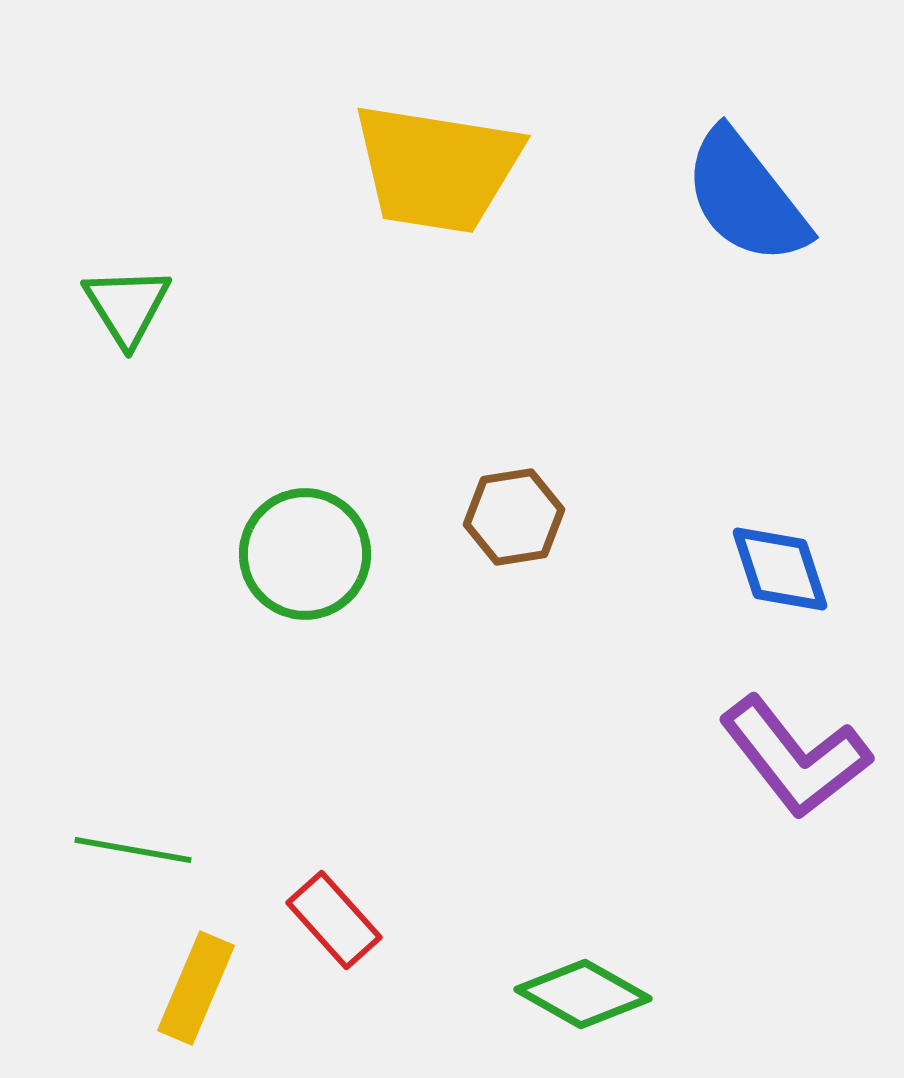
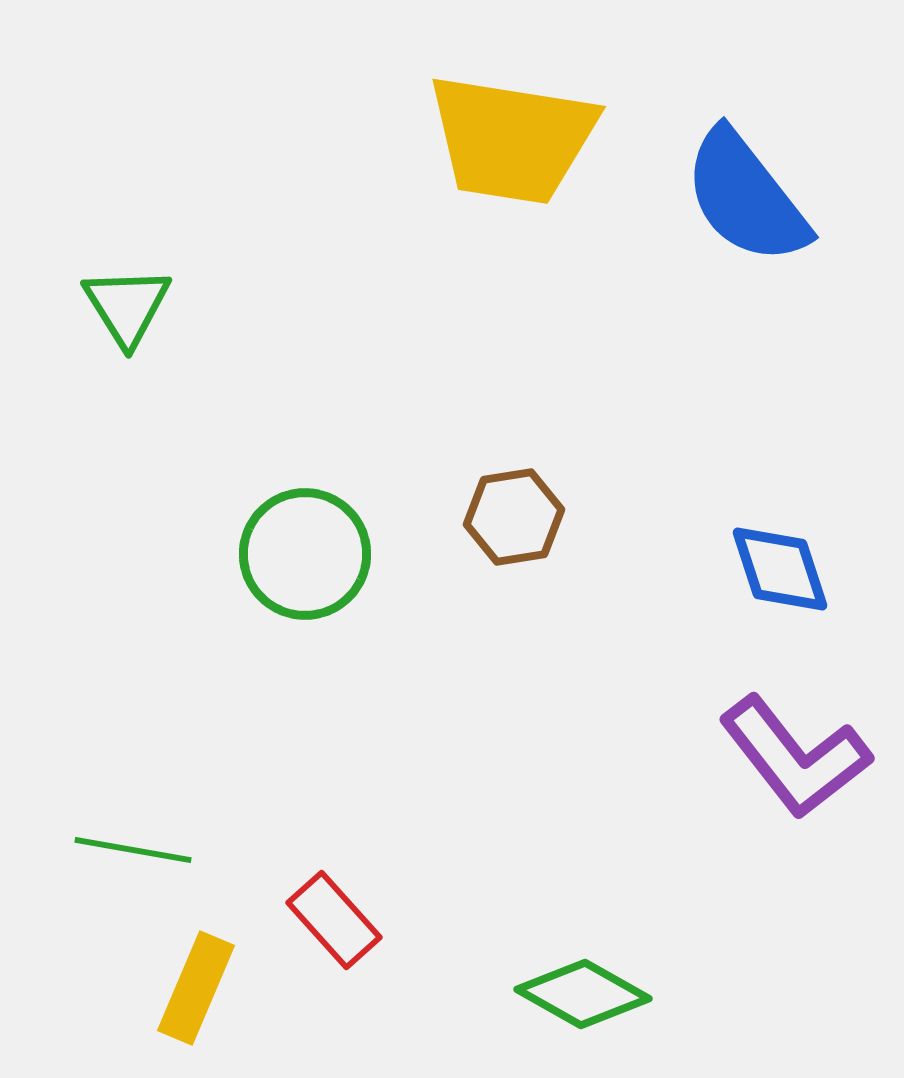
yellow trapezoid: moved 75 px right, 29 px up
